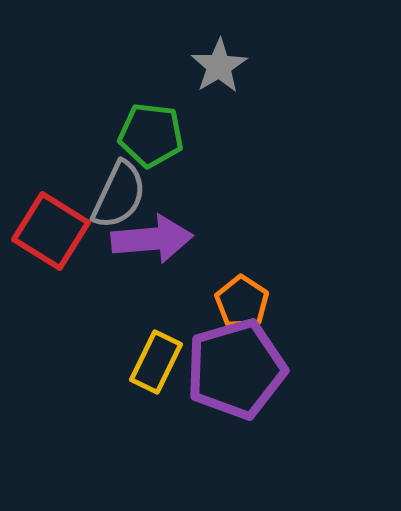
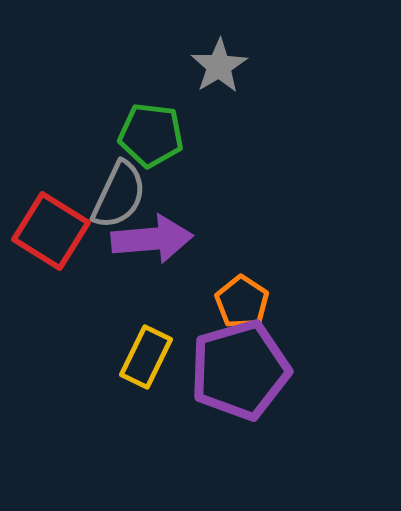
yellow rectangle: moved 10 px left, 5 px up
purple pentagon: moved 4 px right, 1 px down
